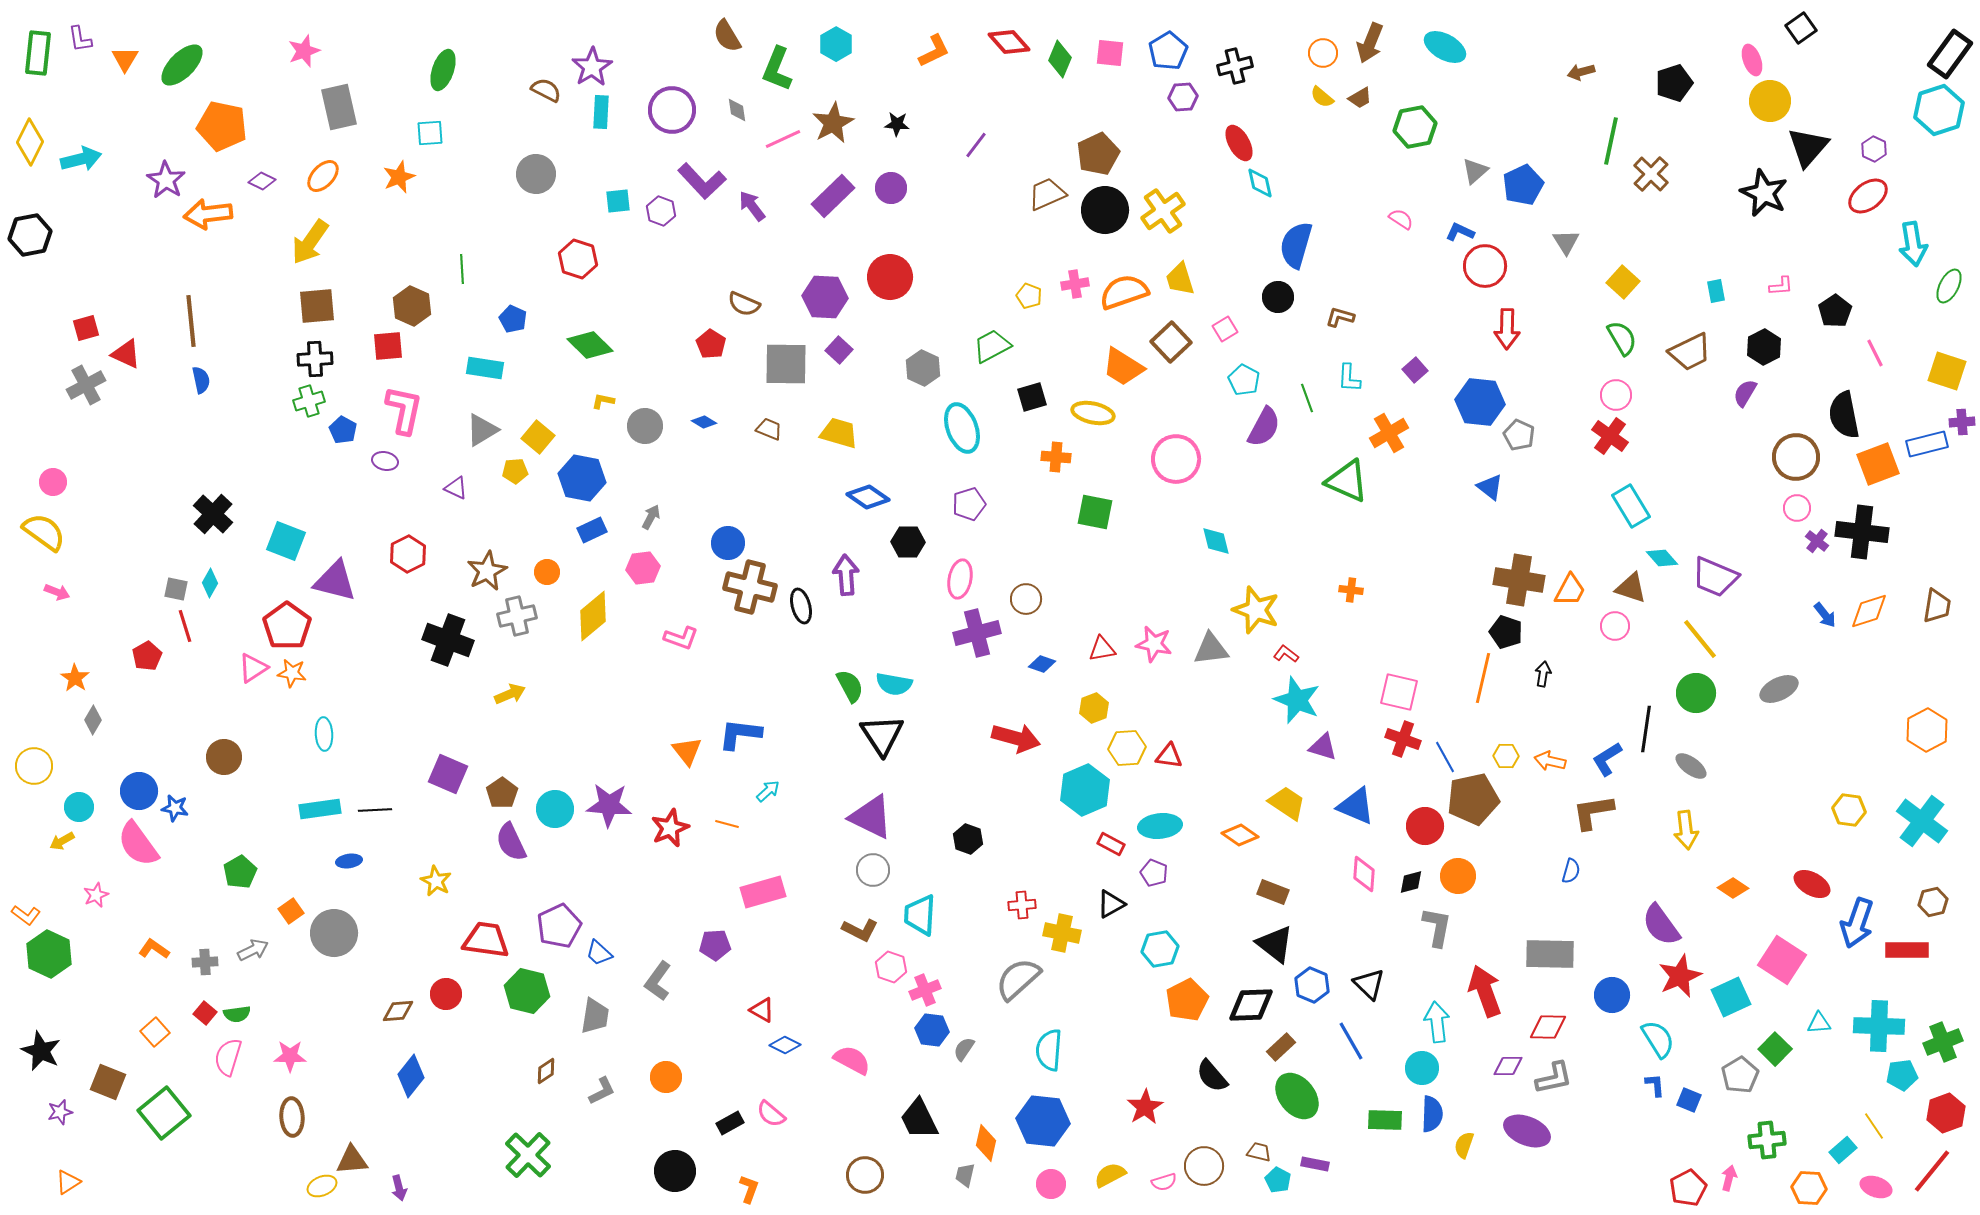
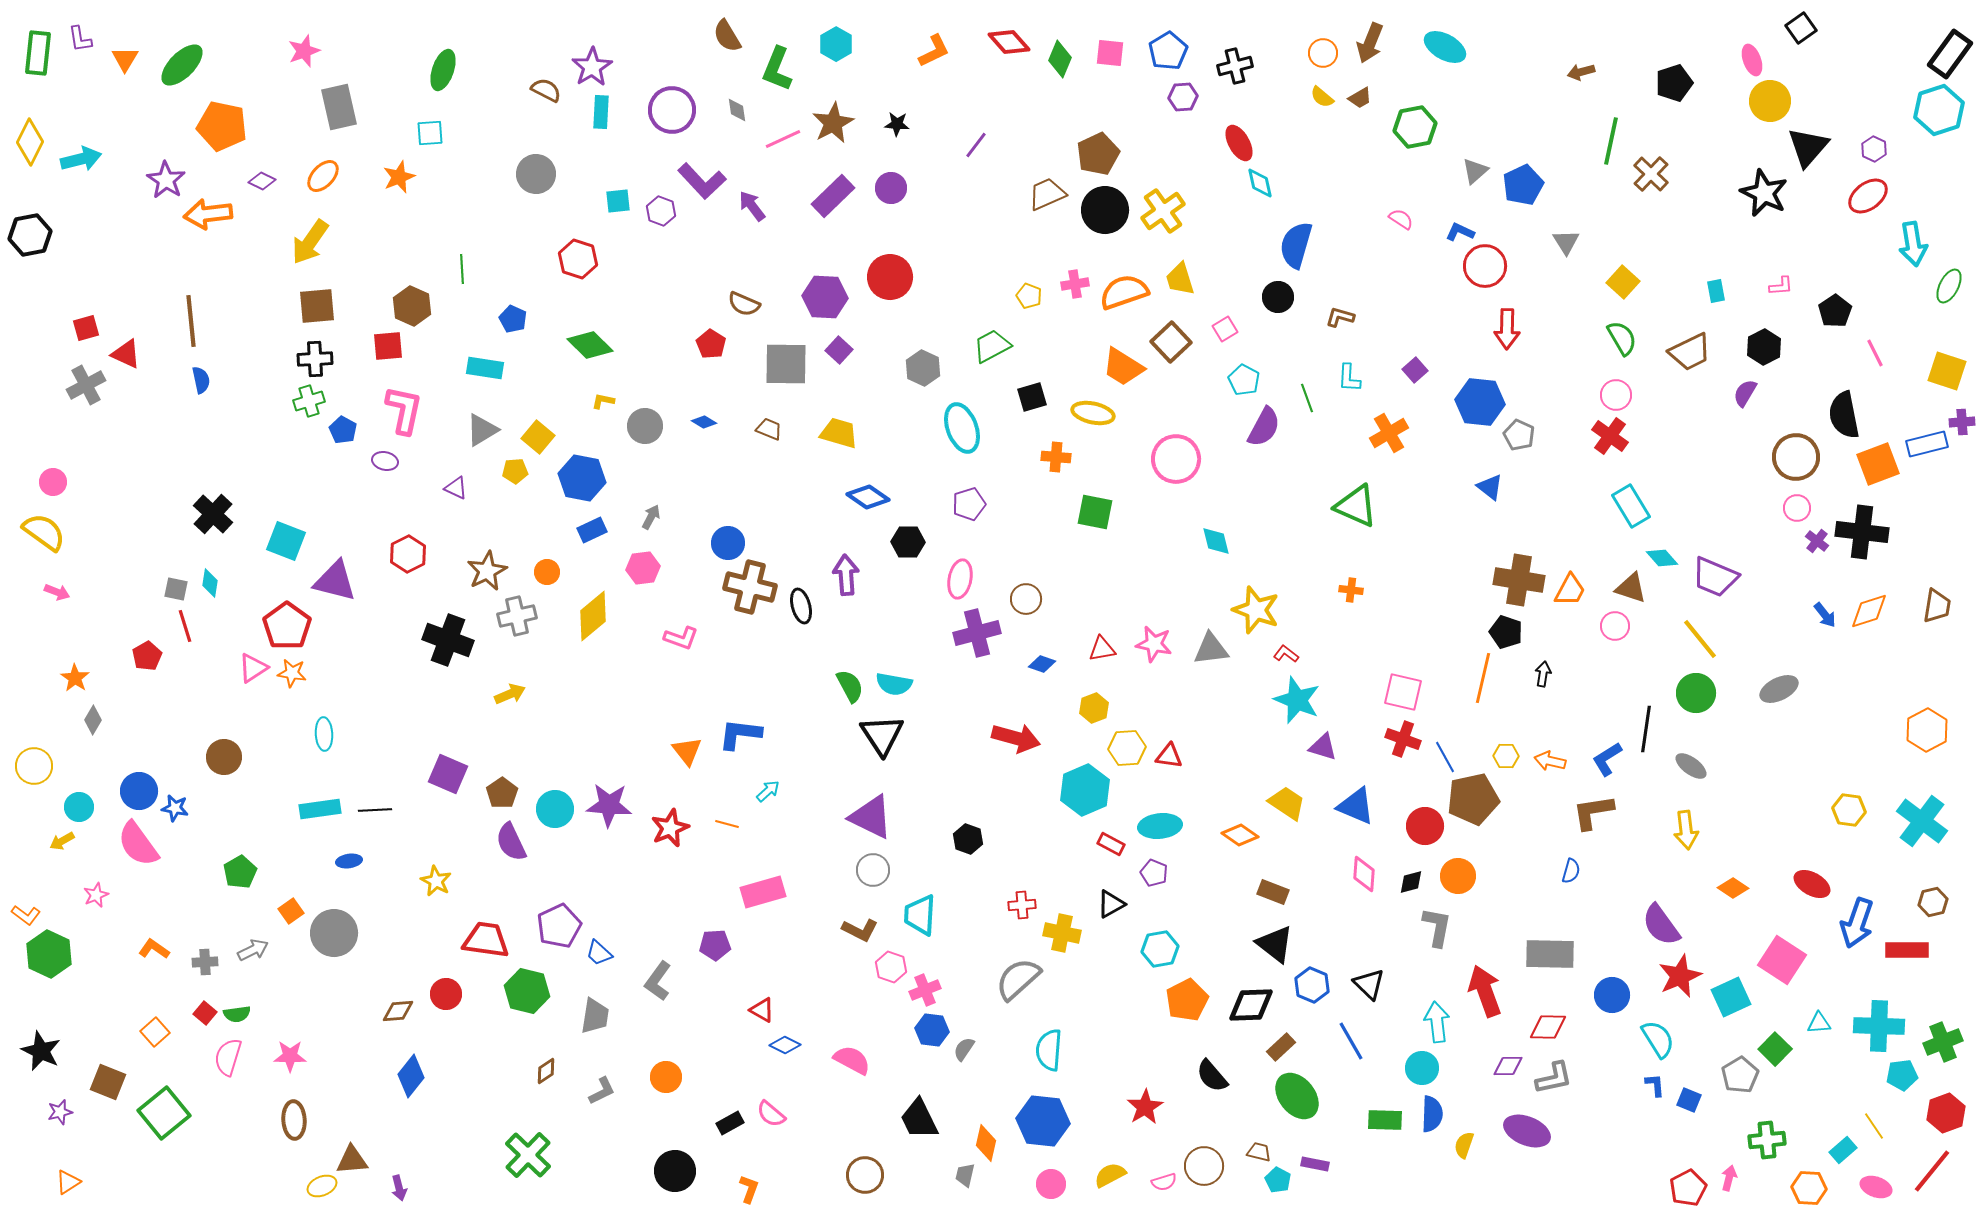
green triangle at (1347, 481): moved 9 px right, 25 px down
cyan diamond at (210, 583): rotated 20 degrees counterclockwise
pink square at (1399, 692): moved 4 px right
brown ellipse at (292, 1117): moved 2 px right, 3 px down
